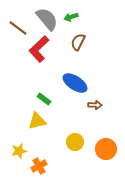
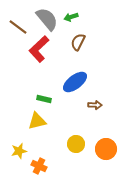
brown line: moved 1 px up
blue ellipse: moved 1 px up; rotated 70 degrees counterclockwise
green rectangle: rotated 24 degrees counterclockwise
yellow circle: moved 1 px right, 2 px down
orange cross: rotated 35 degrees counterclockwise
